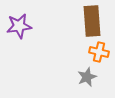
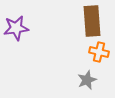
purple star: moved 3 px left, 2 px down
gray star: moved 3 px down
